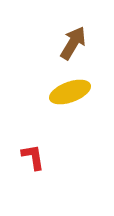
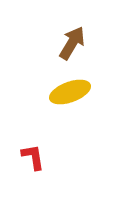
brown arrow: moved 1 px left
